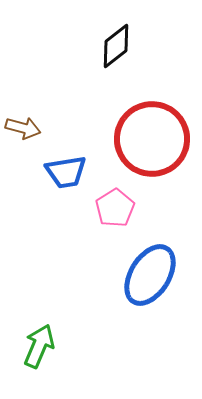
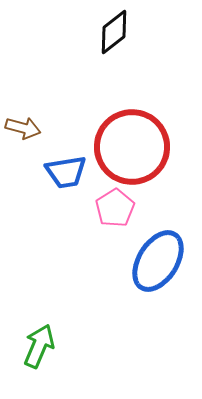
black diamond: moved 2 px left, 14 px up
red circle: moved 20 px left, 8 px down
blue ellipse: moved 8 px right, 14 px up
